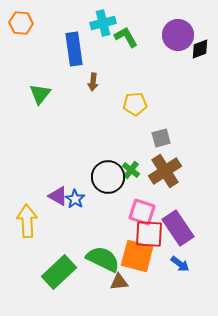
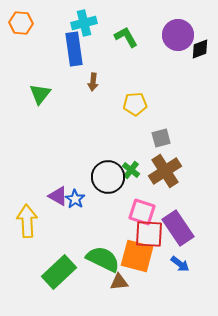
cyan cross: moved 19 px left
